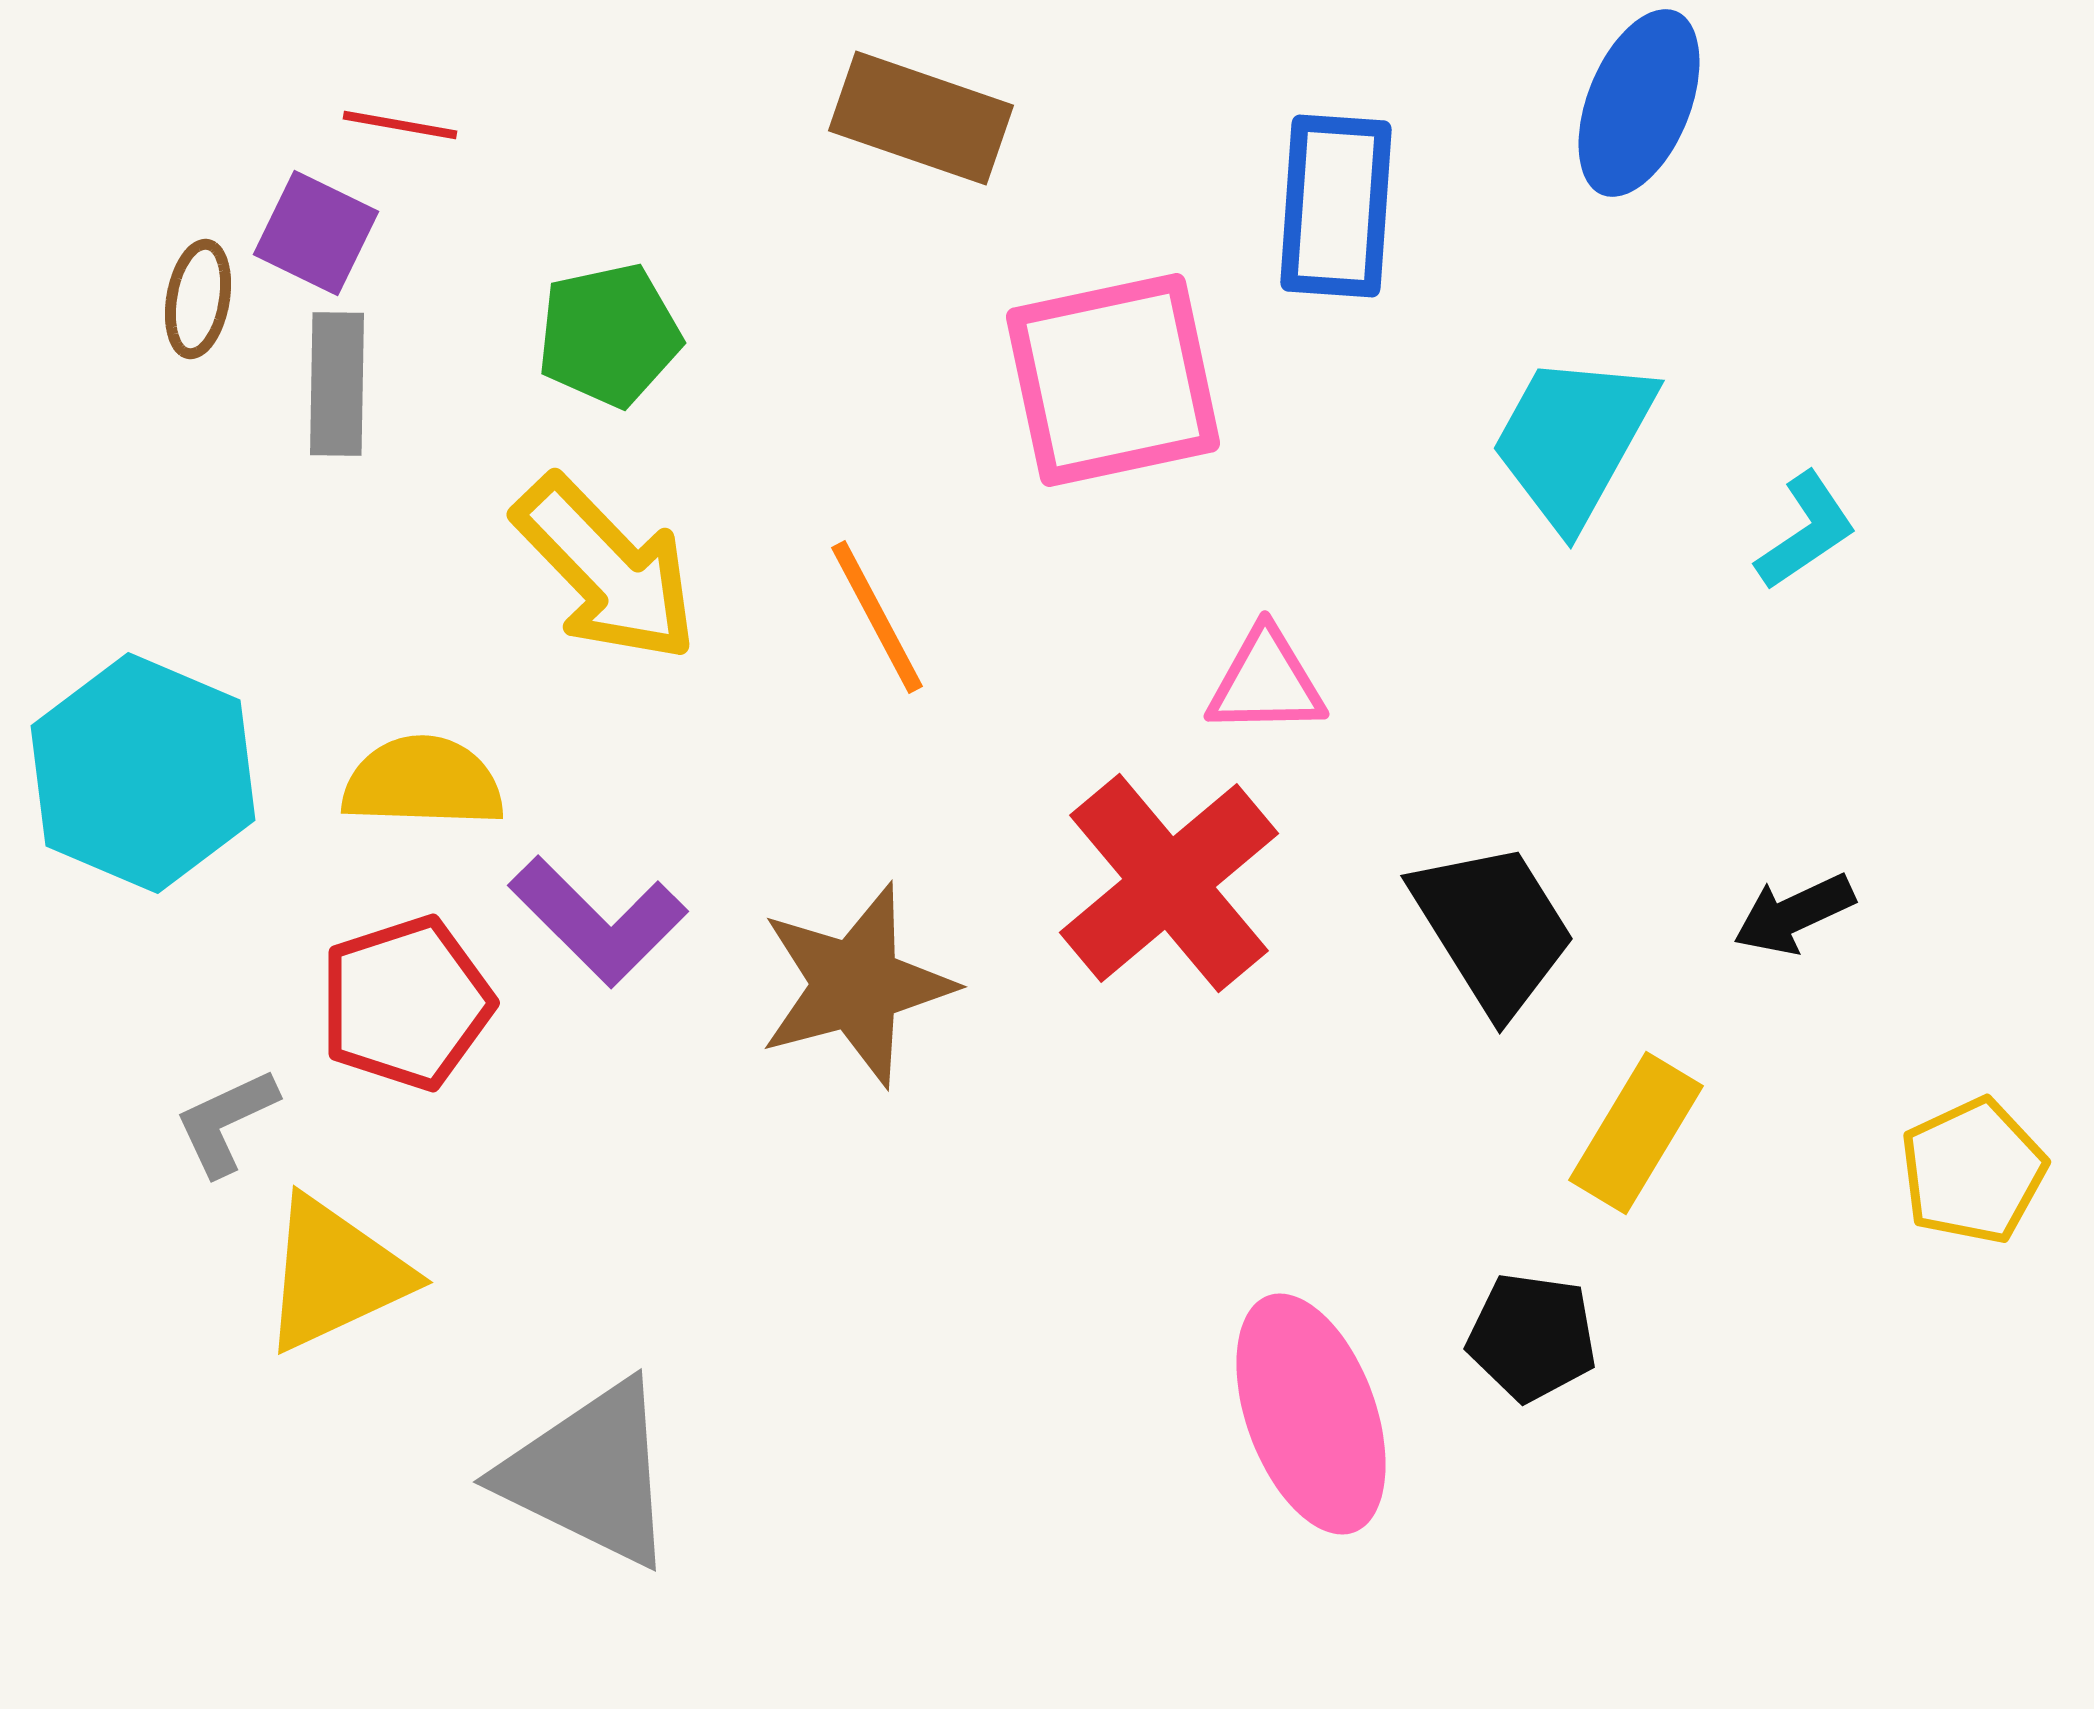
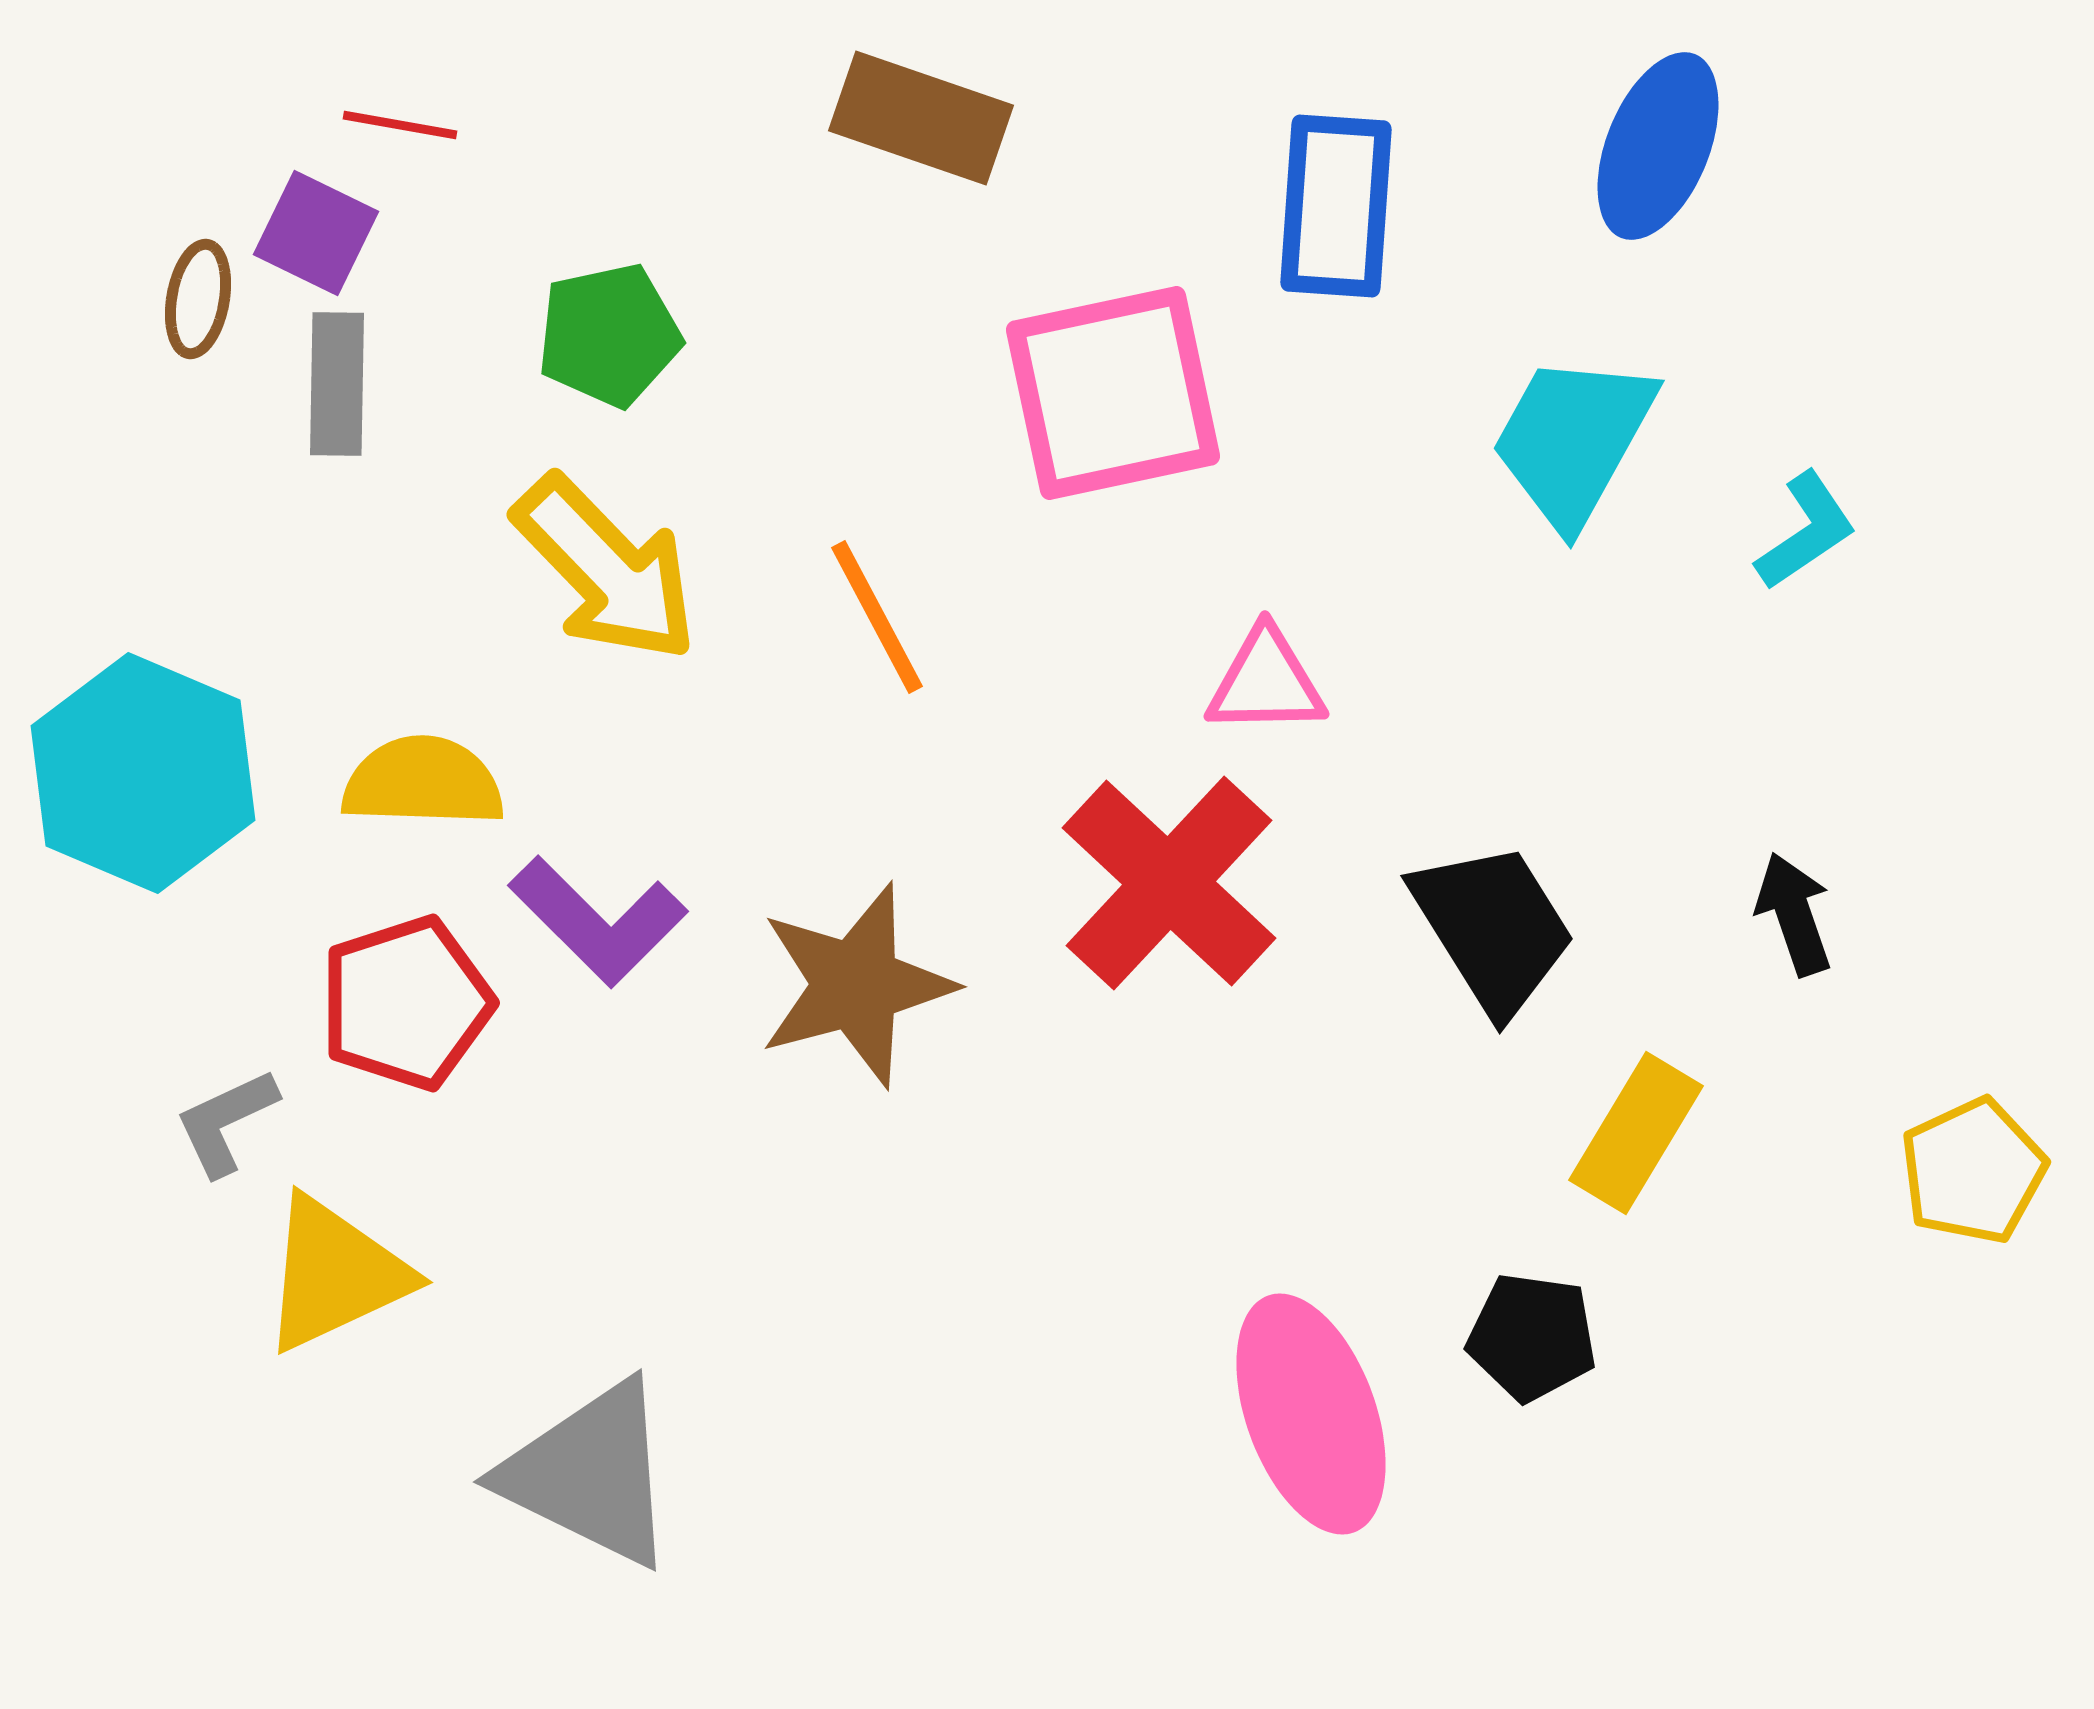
blue ellipse: moved 19 px right, 43 px down
pink square: moved 13 px down
red cross: rotated 7 degrees counterclockwise
black arrow: rotated 96 degrees clockwise
